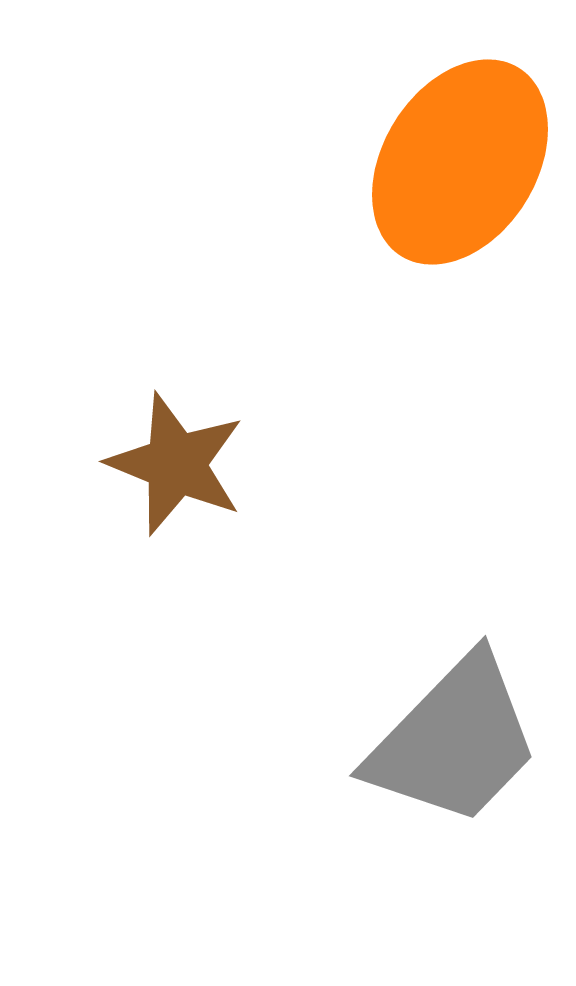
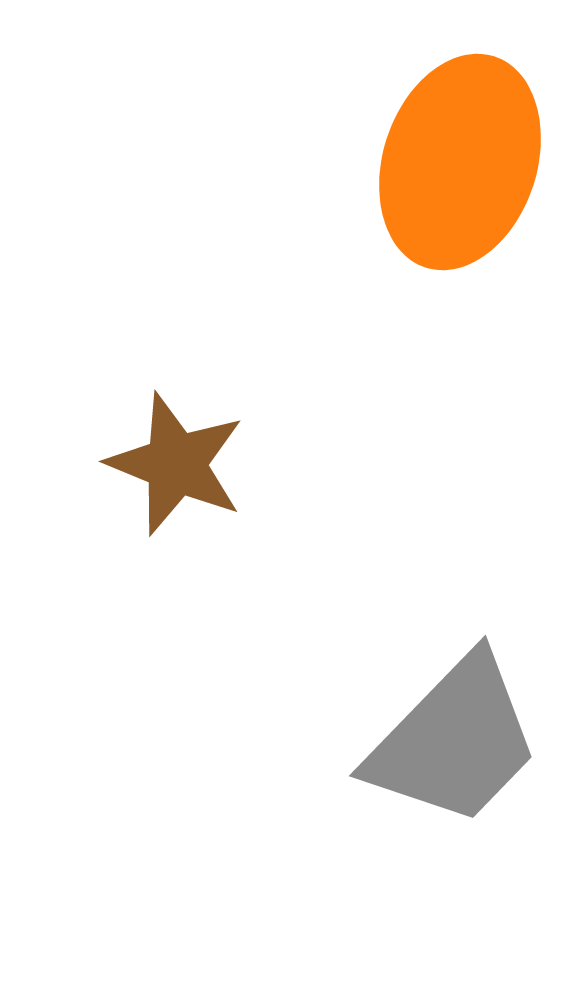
orange ellipse: rotated 14 degrees counterclockwise
